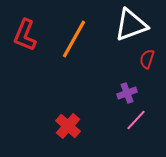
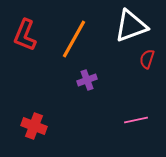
white triangle: moved 1 px down
purple cross: moved 40 px left, 13 px up
pink line: rotated 35 degrees clockwise
red cross: moved 34 px left; rotated 20 degrees counterclockwise
